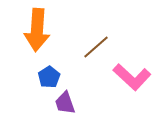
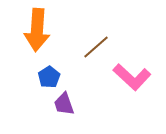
purple trapezoid: moved 1 px left, 1 px down
